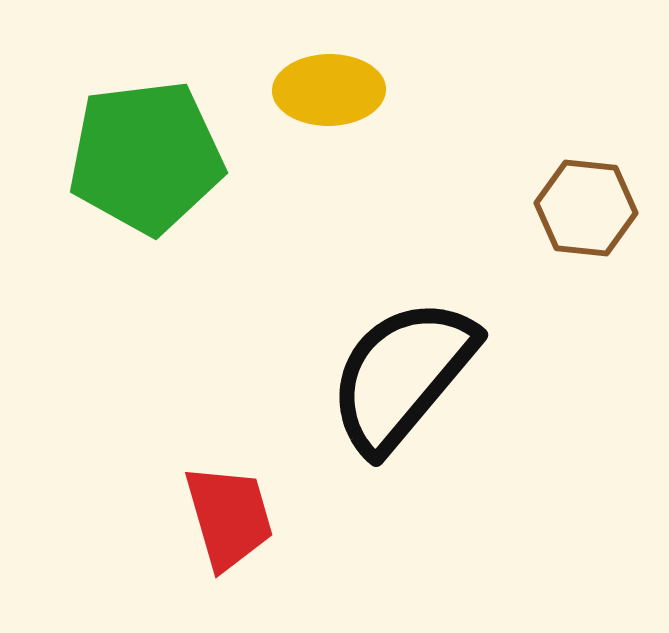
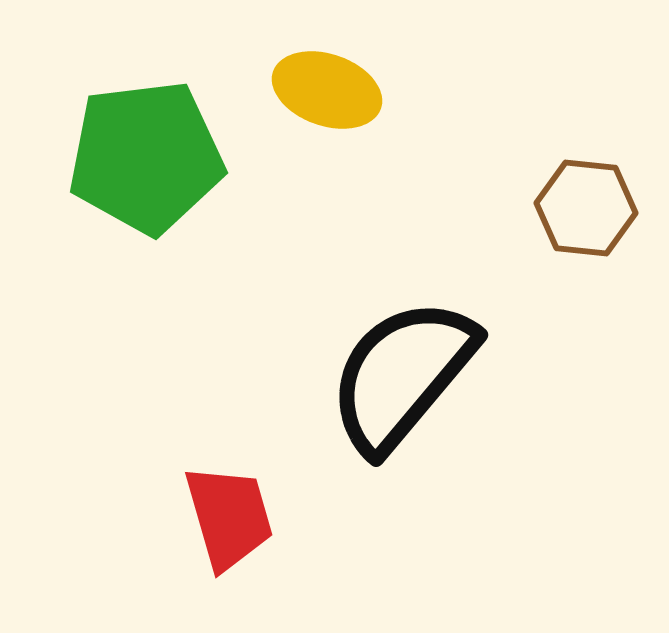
yellow ellipse: moved 2 px left; rotated 20 degrees clockwise
